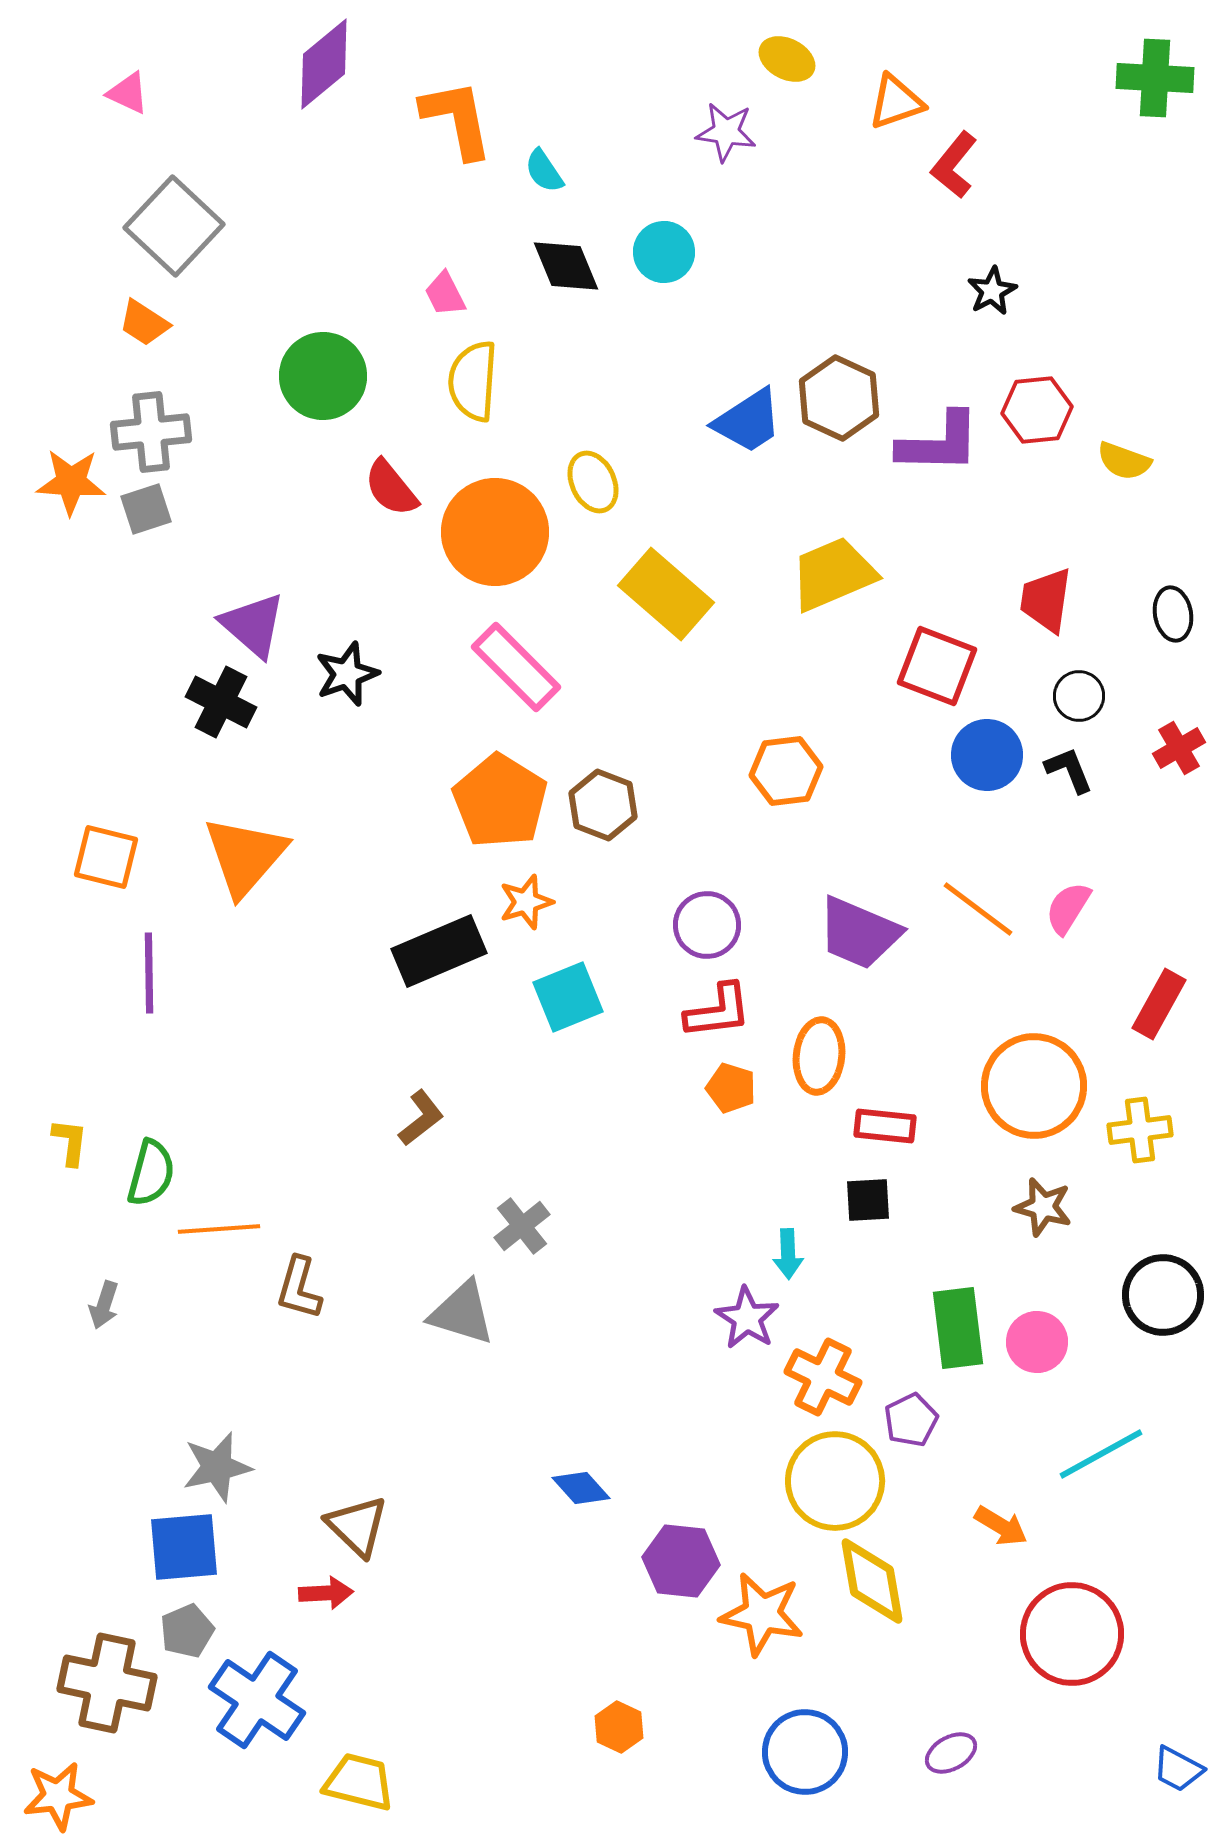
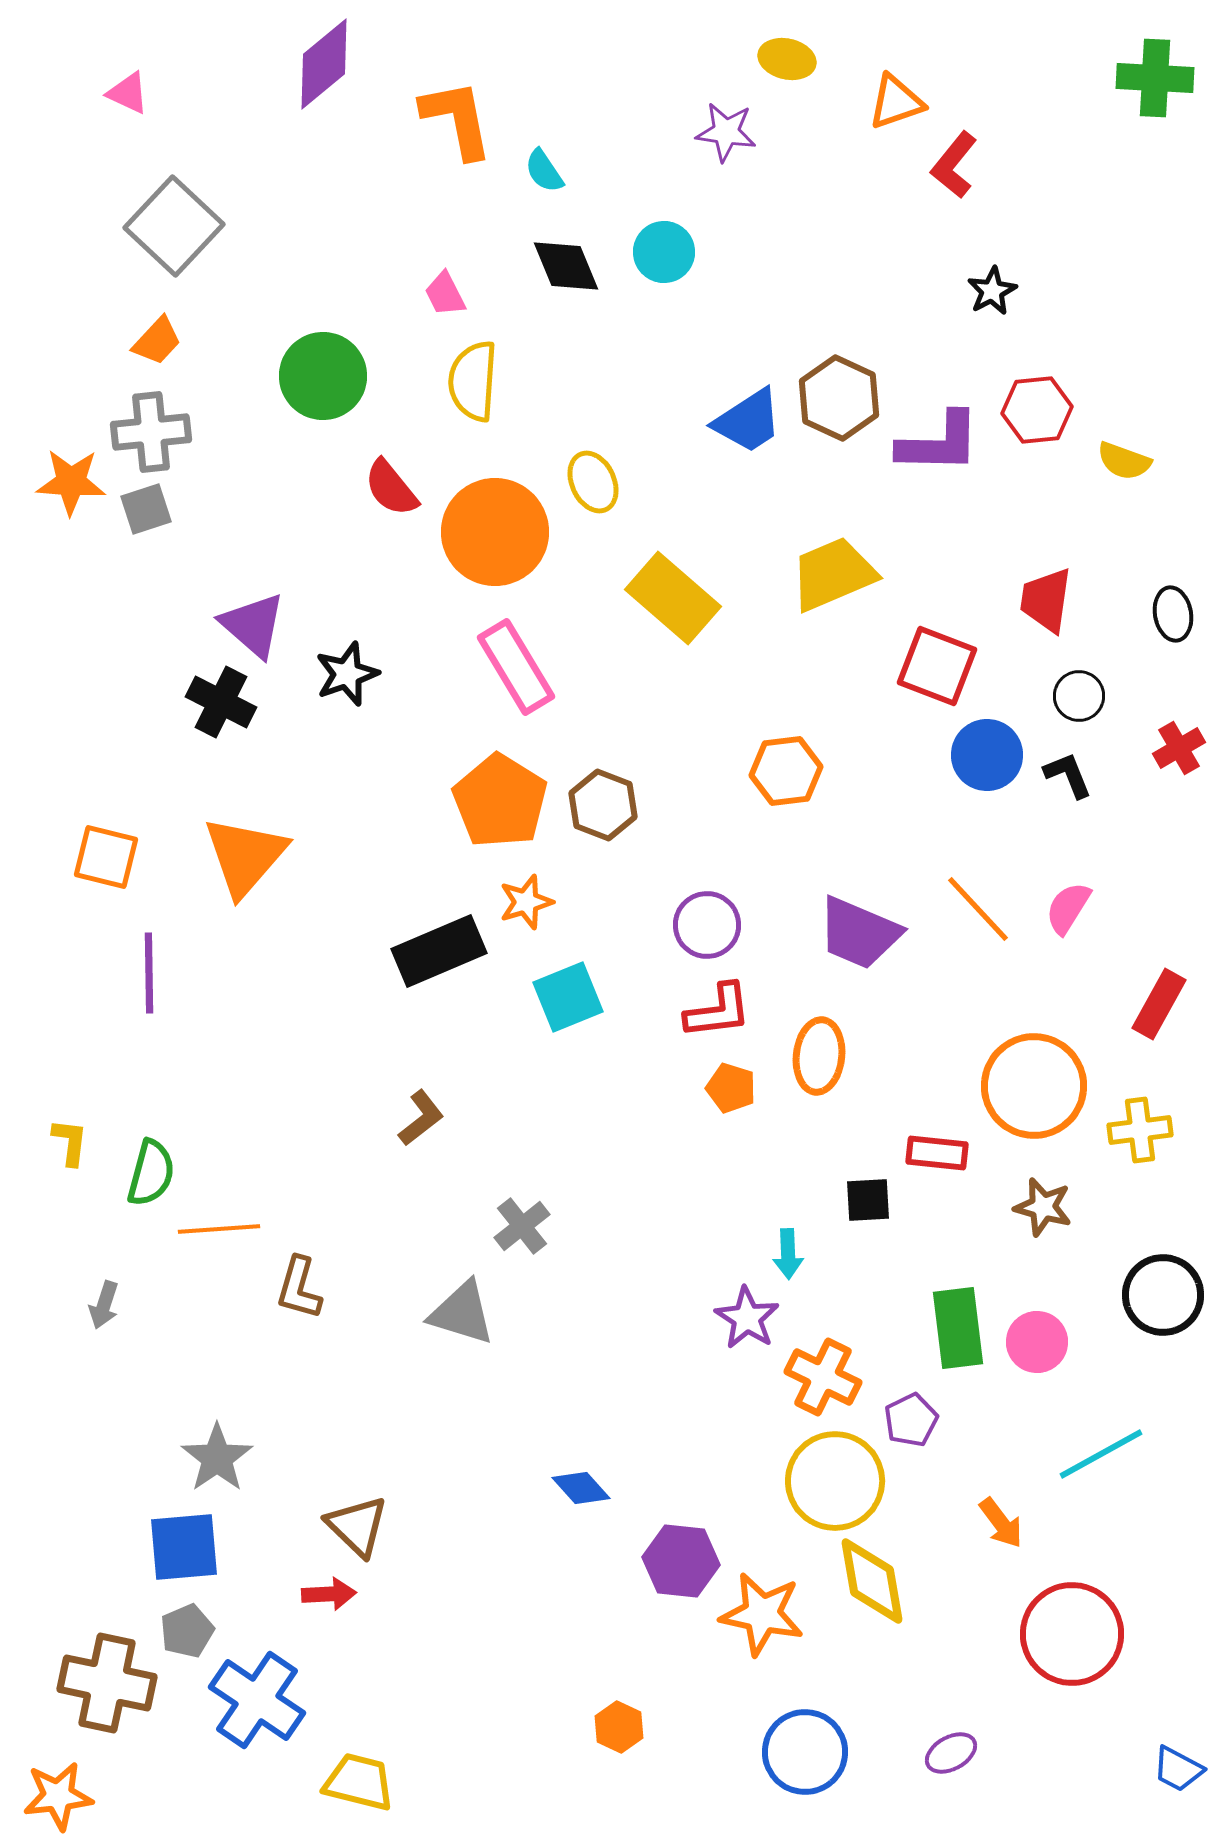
yellow ellipse at (787, 59): rotated 14 degrees counterclockwise
orange trapezoid at (144, 323): moved 13 px right, 18 px down; rotated 80 degrees counterclockwise
yellow rectangle at (666, 594): moved 7 px right, 4 px down
pink rectangle at (516, 667): rotated 14 degrees clockwise
black L-shape at (1069, 770): moved 1 px left, 5 px down
orange line at (978, 909): rotated 10 degrees clockwise
red rectangle at (885, 1126): moved 52 px right, 27 px down
gray star at (217, 1467): moved 9 px up; rotated 22 degrees counterclockwise
orange arrow at (1001, 1526): moved 3 px up; rotated 22 degrees clockwise
red arrow at (326, 1593): moved 3 px right, 1 px down
